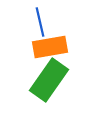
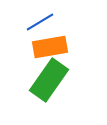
blue line: rotated 72 degrees clockwise
